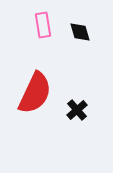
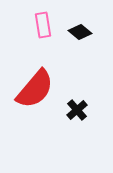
black diamond: rotated 35 degrees counterclockwise
red semicircle: moved 4 px up; rotated 15 degrees clockwise
